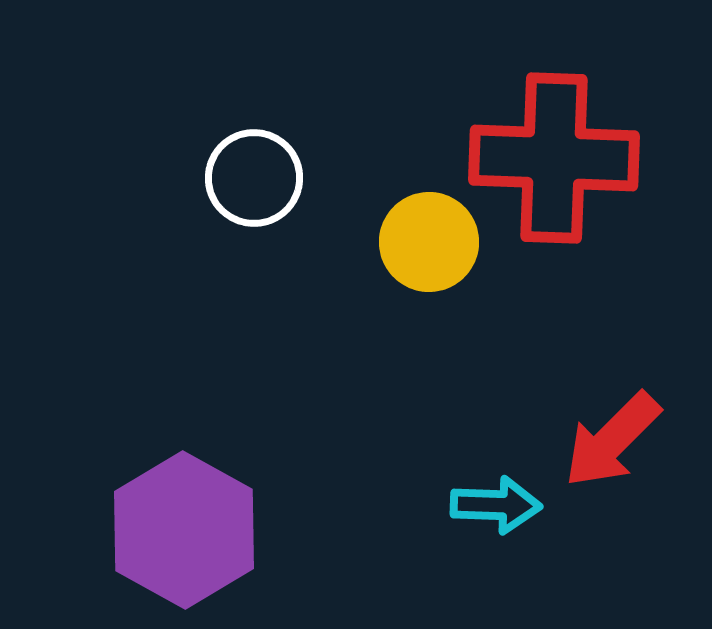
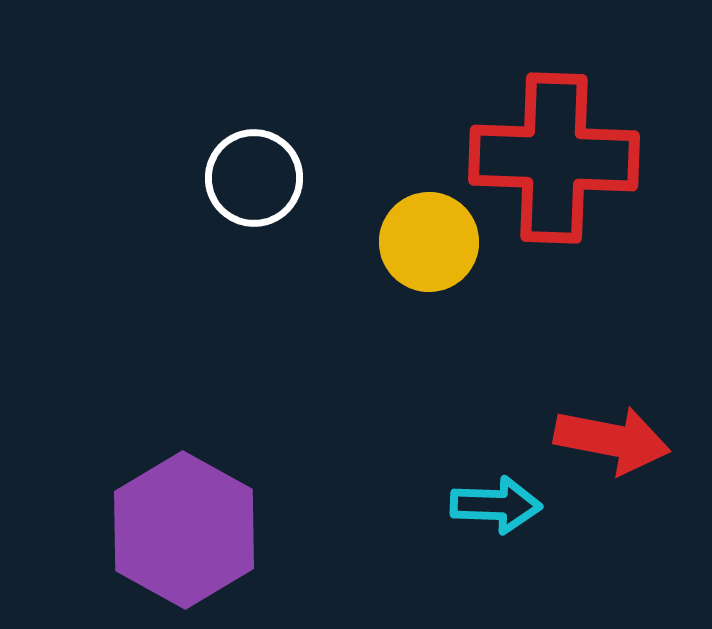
red arrow: rotated 124 degrees counterclockwise
